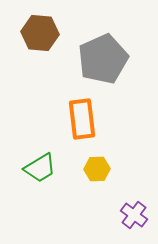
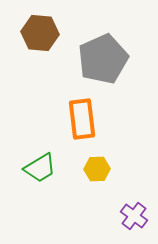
purple cross: moved 1 px down
